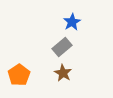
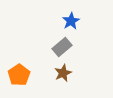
blue star: moved 1 px left, 1 px up
brown star: rotated 18 degrees clockwise
